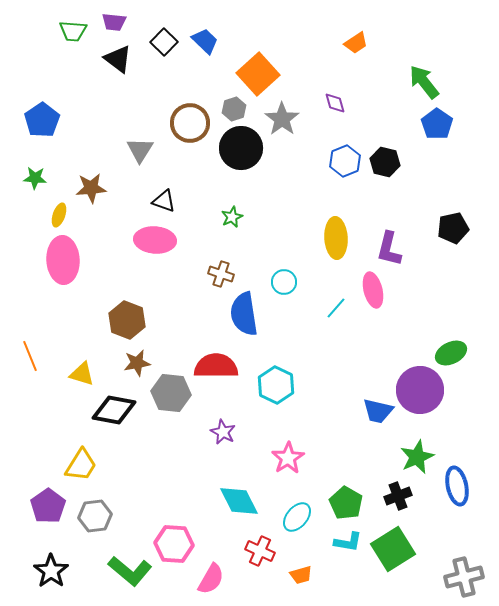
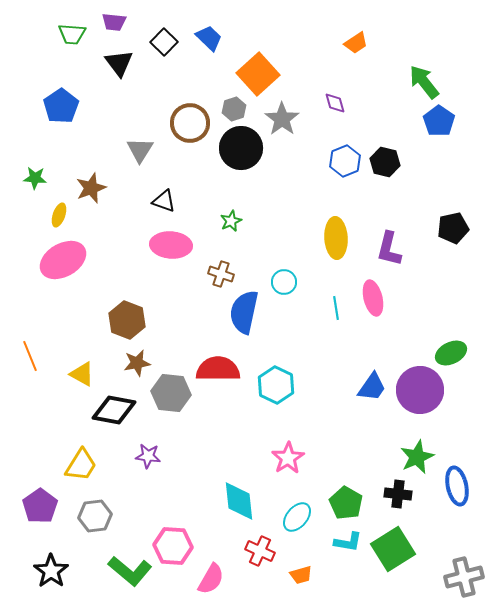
green trapezoid at (73, 31): moved 1 px left, 3 px down
blue trapezoid at (205, 41): moved 4 px right, 3 px up
black triangle at (118, 59): moved 1 px right, 4 px down; rotated 16 degrees clockwise
blue pentagon at (42, 120): moved 19 px right, 14 px up
blue pentagon at (437, 124): moved 2 px right, 3 px up
brown star at (91, 188): rotated 16 degrees counterclockwise
green star at (232, 217): moved 1 px left, 4 px down
pink ellipse at (155, 240): moved 16 px right, 5 px down
pink ellipse at (63, 260): rotated 63 degrees clockwise
pink ellipse at (373, 290): moved 8 px down
cyan line at (336, 308): rotated 50 degrees counterclockwise
blue semicircle at (244, 314): moved 2 px up; rotated 21 degrees clockwise
red semicircle at (216, 366): moved 2 px right, 3 px down
yellow triangle at (82, 374): rotated 12 degrees clockwise
blue trapezoid at (378, 411): moved 6 px left, 24 px up; rotated 68 degrees counterclockwise
purple star at (223, 432): moved 75 px left, 24 px down; rotated 20 degrees counterclockwise
black cross at (398, 496): moved 2 px up; rotated 28 degrees clockwise
cyan diamond at (239, 501): rotated 21 degrees clockwise
purple pentagon at (48, 506): moved 8 px left
pink hexagon at (174, 544): moved 1 px left, 2 px down
